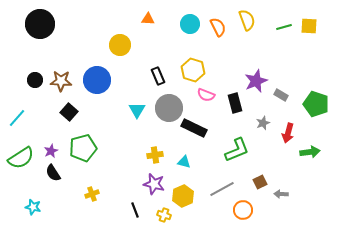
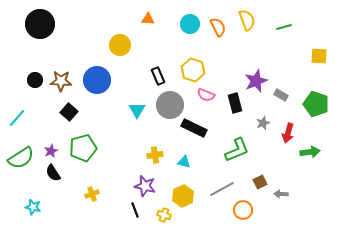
yellow square at (309, 26): moved 10 px right, 30 px down
gray circle at (169, 108): moved 1 px right, 3 px up
purple star at (154, 184): moved 9 px left, 2 px down
